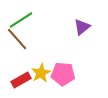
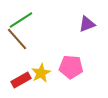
purple triangle: moved 5 px right, 3 px up; rotated 18 degrees clockwise
pink pentagon: moved 8 px right, 7 px up
